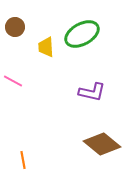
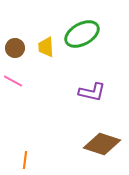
brown circle: moved 21 px down
brown diamond: rotated 21 degrees counterclockwise
orange line: moved 2 px right; rotated 18 degrees clockwise
